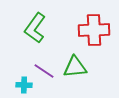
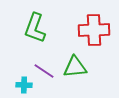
green L-shape: rotated 16 degrees counterclockwise
